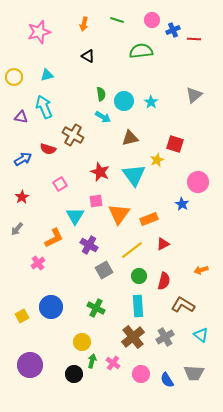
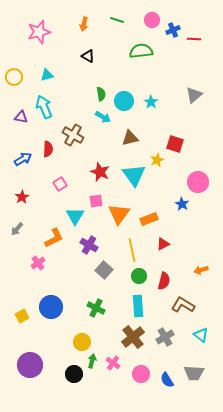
red semicircle at (48, 149): rotated 105 degrees counterclockwise
yellow line at (132, 250): rotated 65 degrees counterclockwise
gray square at (104, 270): rotated 18 degrees counterclockwise
